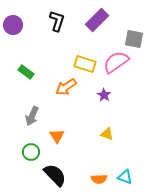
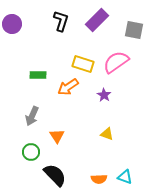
black L-shape: moved 4 px right
purple circle: moved 1 px left, 1 px up
gray square: moved 9 px up
yellow rectangle: moved 2 px left
green rectangle: moved 12 px right, 3 px down; rotated 35 degrees counterclockwise
orange arrow: moved 2 px right
